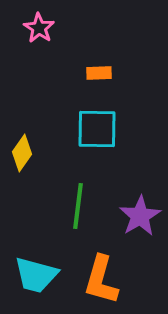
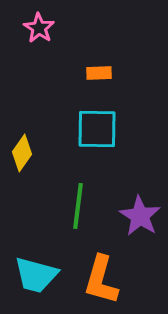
purple star: rotated 9 degrees counterclockwise
